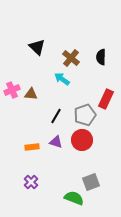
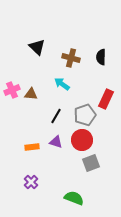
brown cross: rotated 24 degrees counterclockwise
cyan arrow: moved 5 px down
gray square: moved 19 px up
